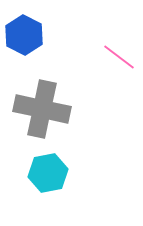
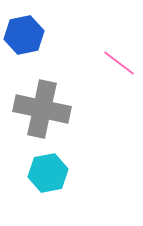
blue hexagon: rotated 21 degrees clockwise
pink line: moved 6 px down
